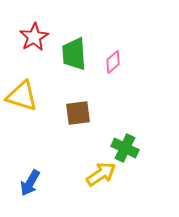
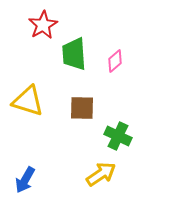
red star: moved 9 px right, 12 px up
pink diamond: moved 2 px right, 1 px up
yellow triangle: moved 6 px right, 5 px down
brown square: moved 4 px right, 5 px up; rotated 8 degrees clockwise
green cross: moved 7 px left, 12 px up
blue arrow: moved 5 px left, 3 px up
